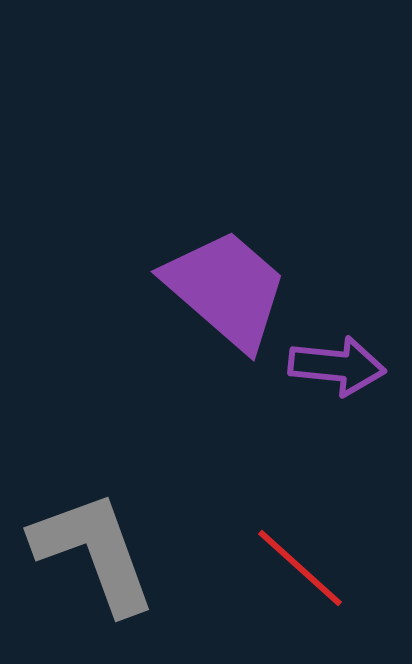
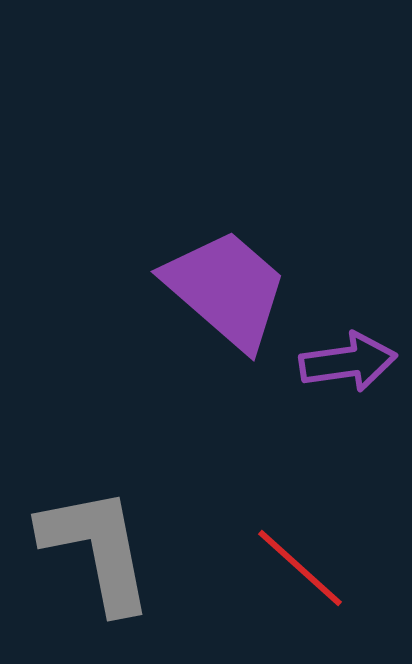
purple arrow: moved 11 px right, 4 px up; rotated 14 degrees counterclockwise
gray L-shape: moved 3 px right, 3 px up; rotated 9 degrees clockwise
